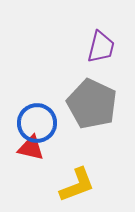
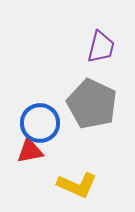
blue circle: moved 3 px right
red triangle: moved 1 px left, 3 px down; rotated 24 degrees counterclockwise
yellow L-shape: rotated 45 degrees clockwise
